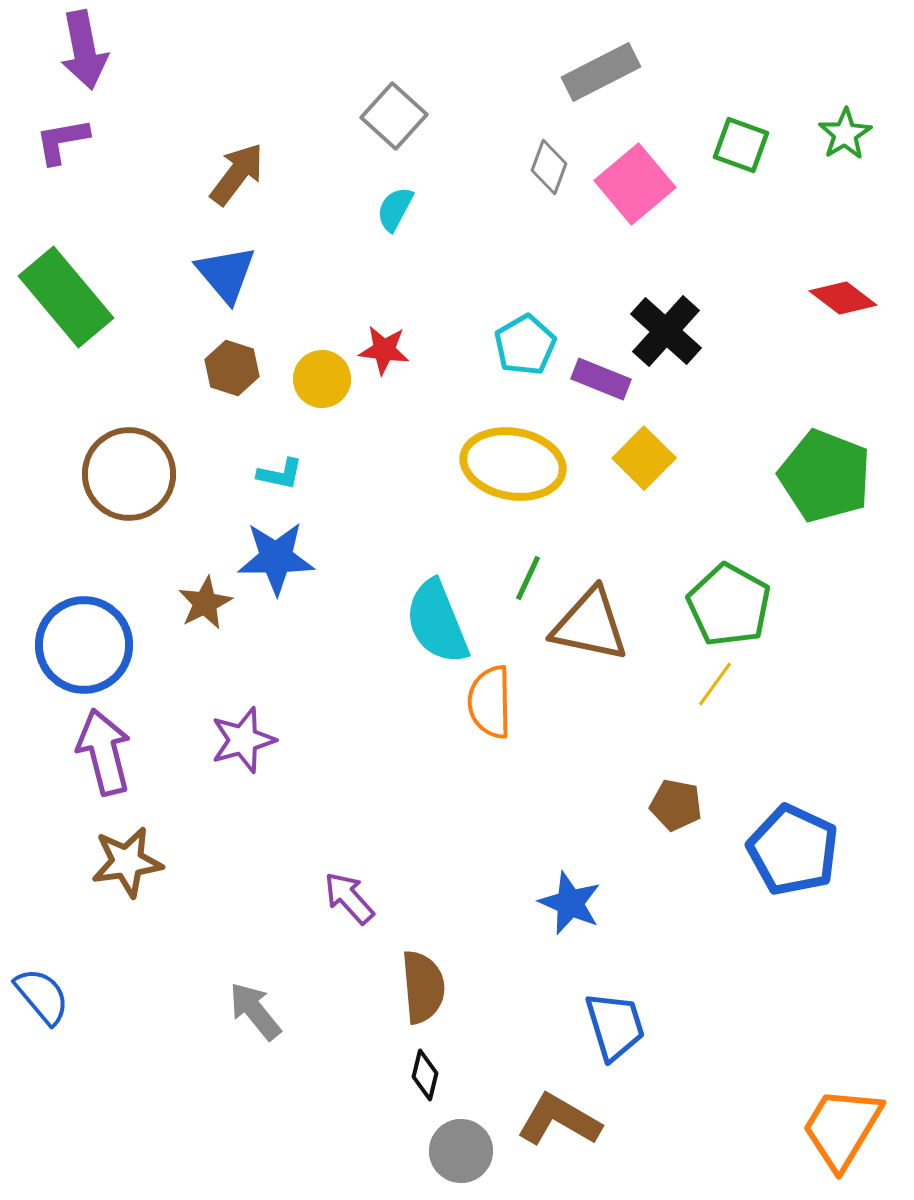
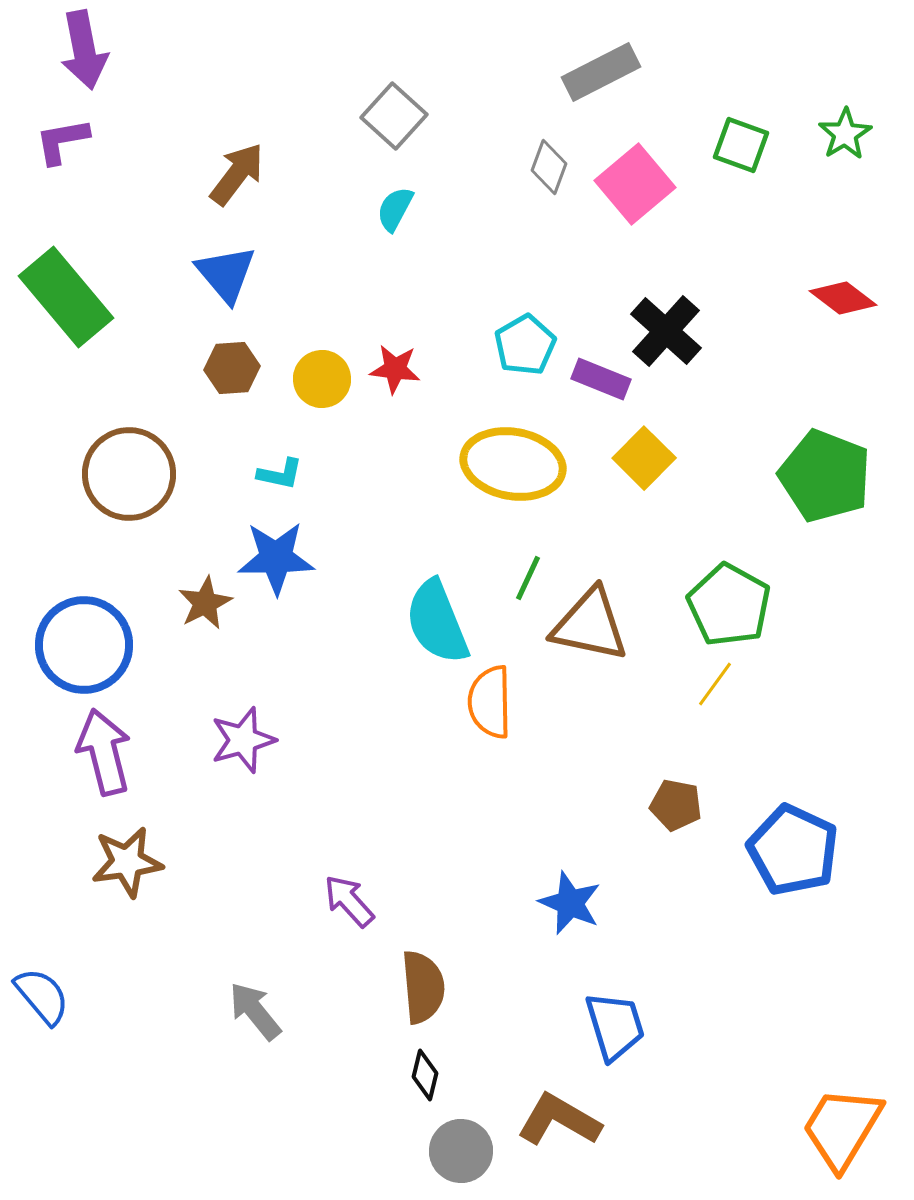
red star at (384, 350): moved 11 px right, 19 px down
brown hexagon at (232, 368): rotated 22 degrees counterclockwise
purple arrow at (349, 898): moved 3 px down
